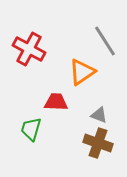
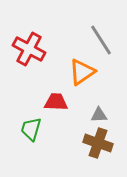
gray line: moved 4 px left, 1 px up
gray triangle: rotated 24 degrees counterclockwise
